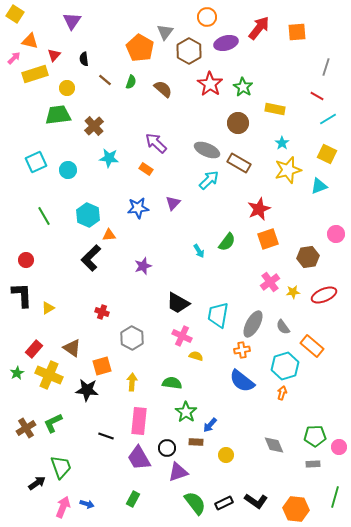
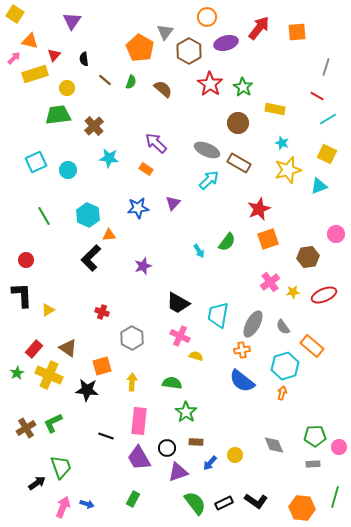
cyan star at (282, 143): rotated 16 degrees counterclockwise
yellow triangle at (48, 308): moved 2 px down
pink cross at (182, 336): moved 2 px left
brown triangle at (72, 348): moved 4 px left
blue arrow at (210, 425): moved 38 px down
yellow circle at (226, 455): moved 9 px right
orange hexagon at (296, 509): moved 6 px right, 1 px up
